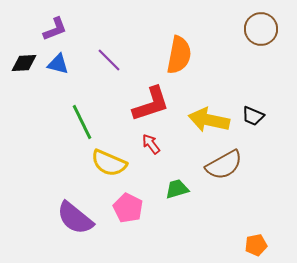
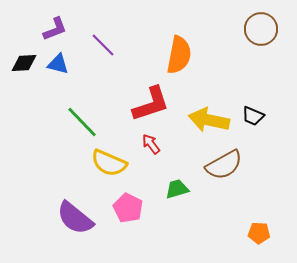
purple line: moved 6 px left, 15 px up
green line: rotated 18 degrees counterclockwise
orange pentagon: moved 3 px right, 12 px up; rotated 15 degrees clockwise
